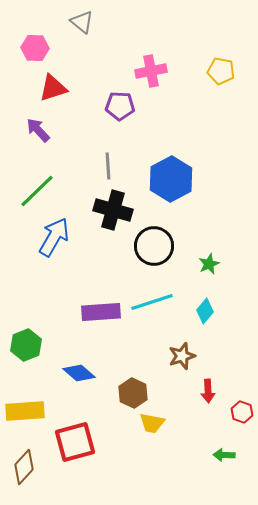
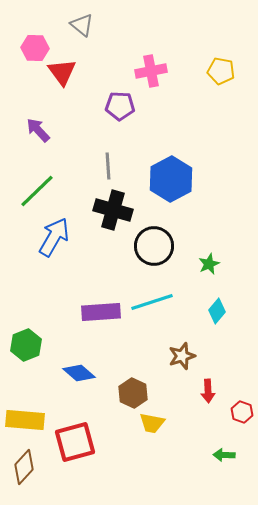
gray triangle: moved 3 px down
red triangle: moved 9 px right, 16 px up; rotated 48 degrees counterclockwise
cyan diamond: moved 12 px right
yellow rectangle: moved 9 px down; rotated 9 degrees clockwise
